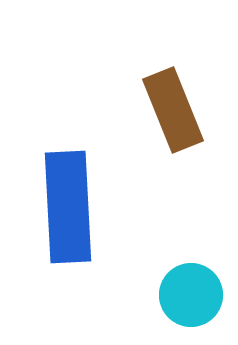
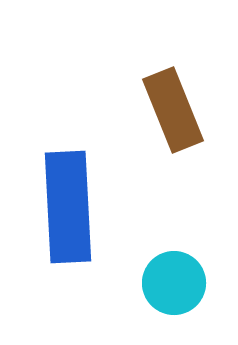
cyan circle: moved 17 px left, 12 px up
